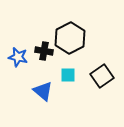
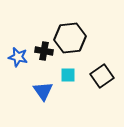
black hexagon: rotated 20 degrees clockwise
blue triangle: rotated 15 degrees clockwise
